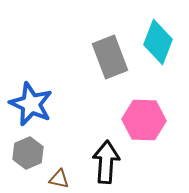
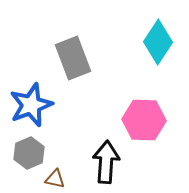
cyan diamond: rotated 12 degrees clockwise
gray rectangle: moved 37 px left, 1 px down
blue star: moved 1 px down; rotated 27 degrees clockwise
gray hexagon: moved 1 px right
brown triangle: moved 4 px left
